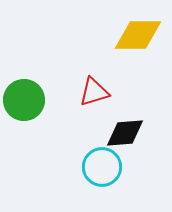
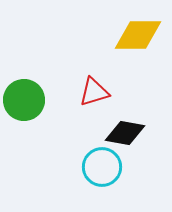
black diamond: rotated 15 degrees clockwise
